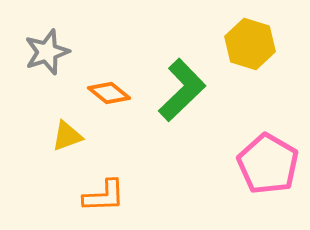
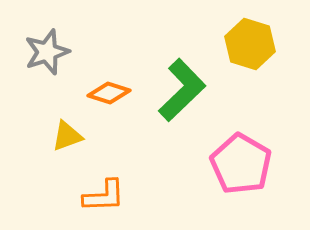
orange diamond: rotated 21 degrees counterclockwise
pink pentagon: moved 27 px left
